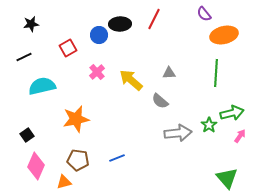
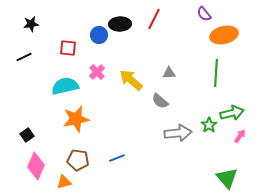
red square: rotated 36 degrees clockwise
cyan semicircle: moved 23 px right
